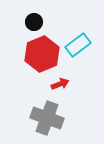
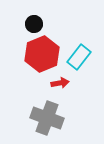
black circle: moved 2 px down
cyan rectangle: moved 1 px right, 12 px down; rotated 15 degrees counterclockwise
red arrow: moved 1 px up; rotated 12 degrees clockwise
